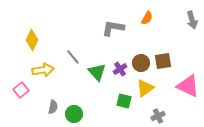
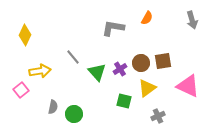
yellow diamond: moved 7 px left, 5 px up
yellow arrow: moved 3 px left, 1 px down
yellow triangle: moved 2 px right
